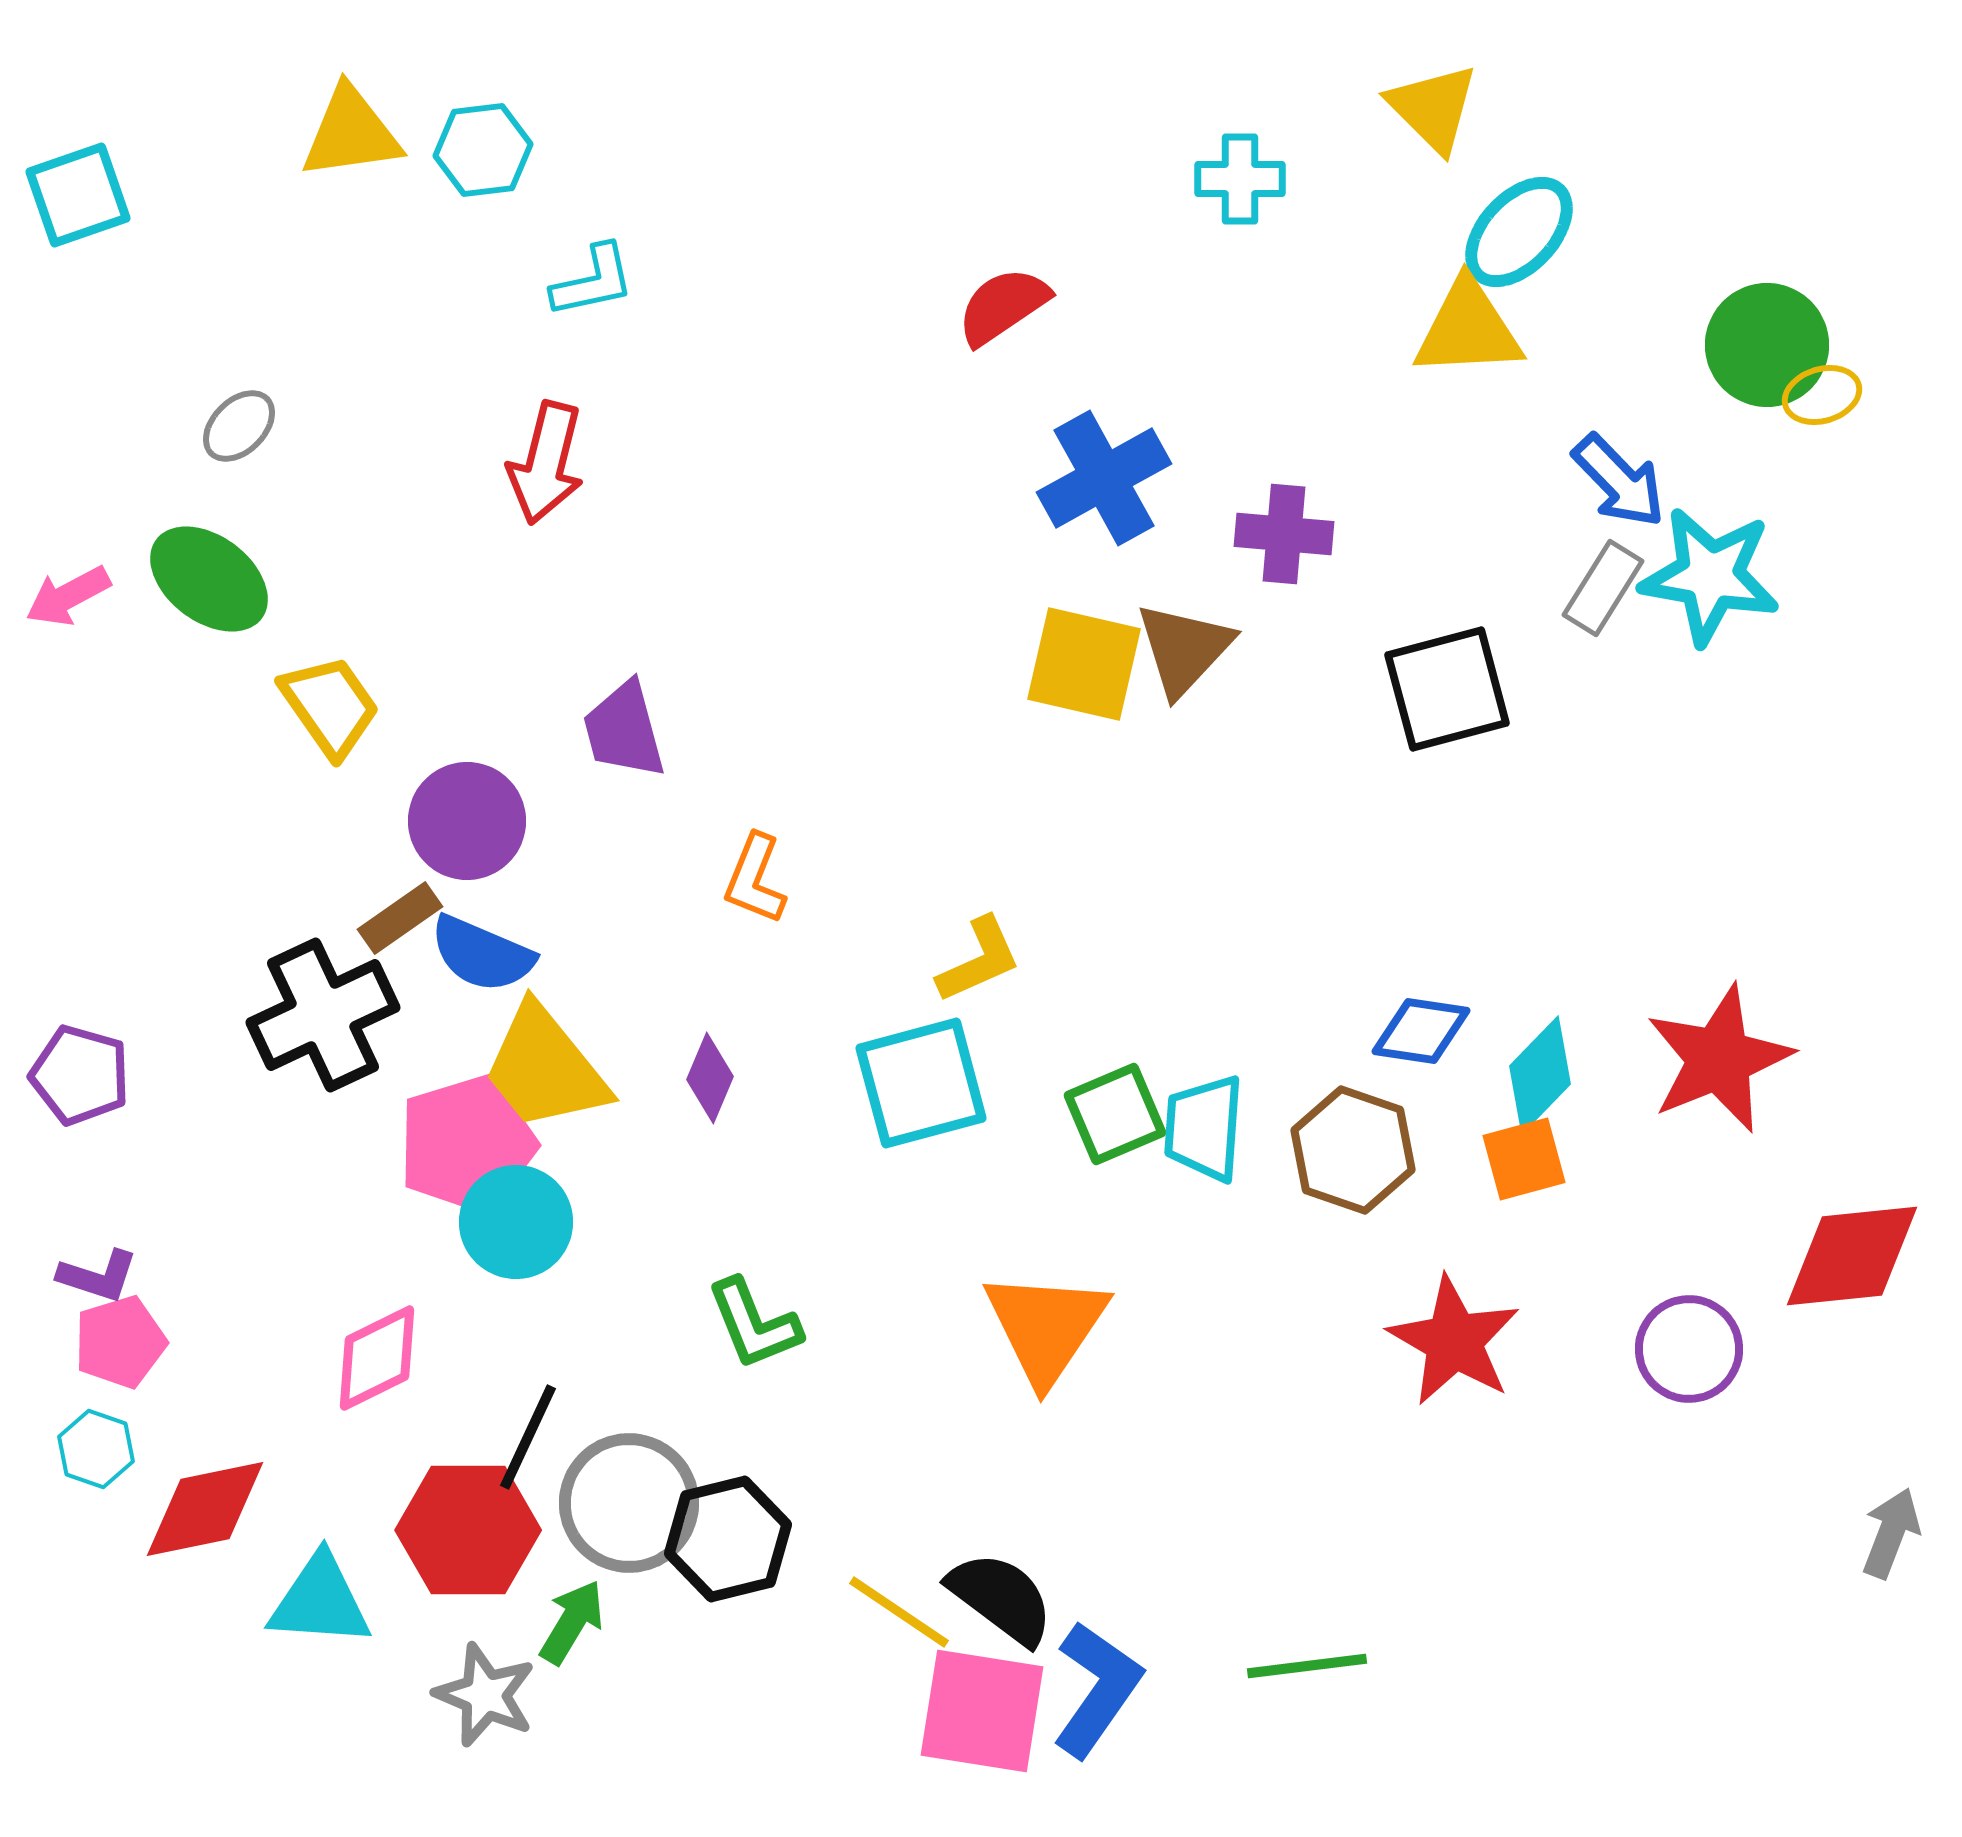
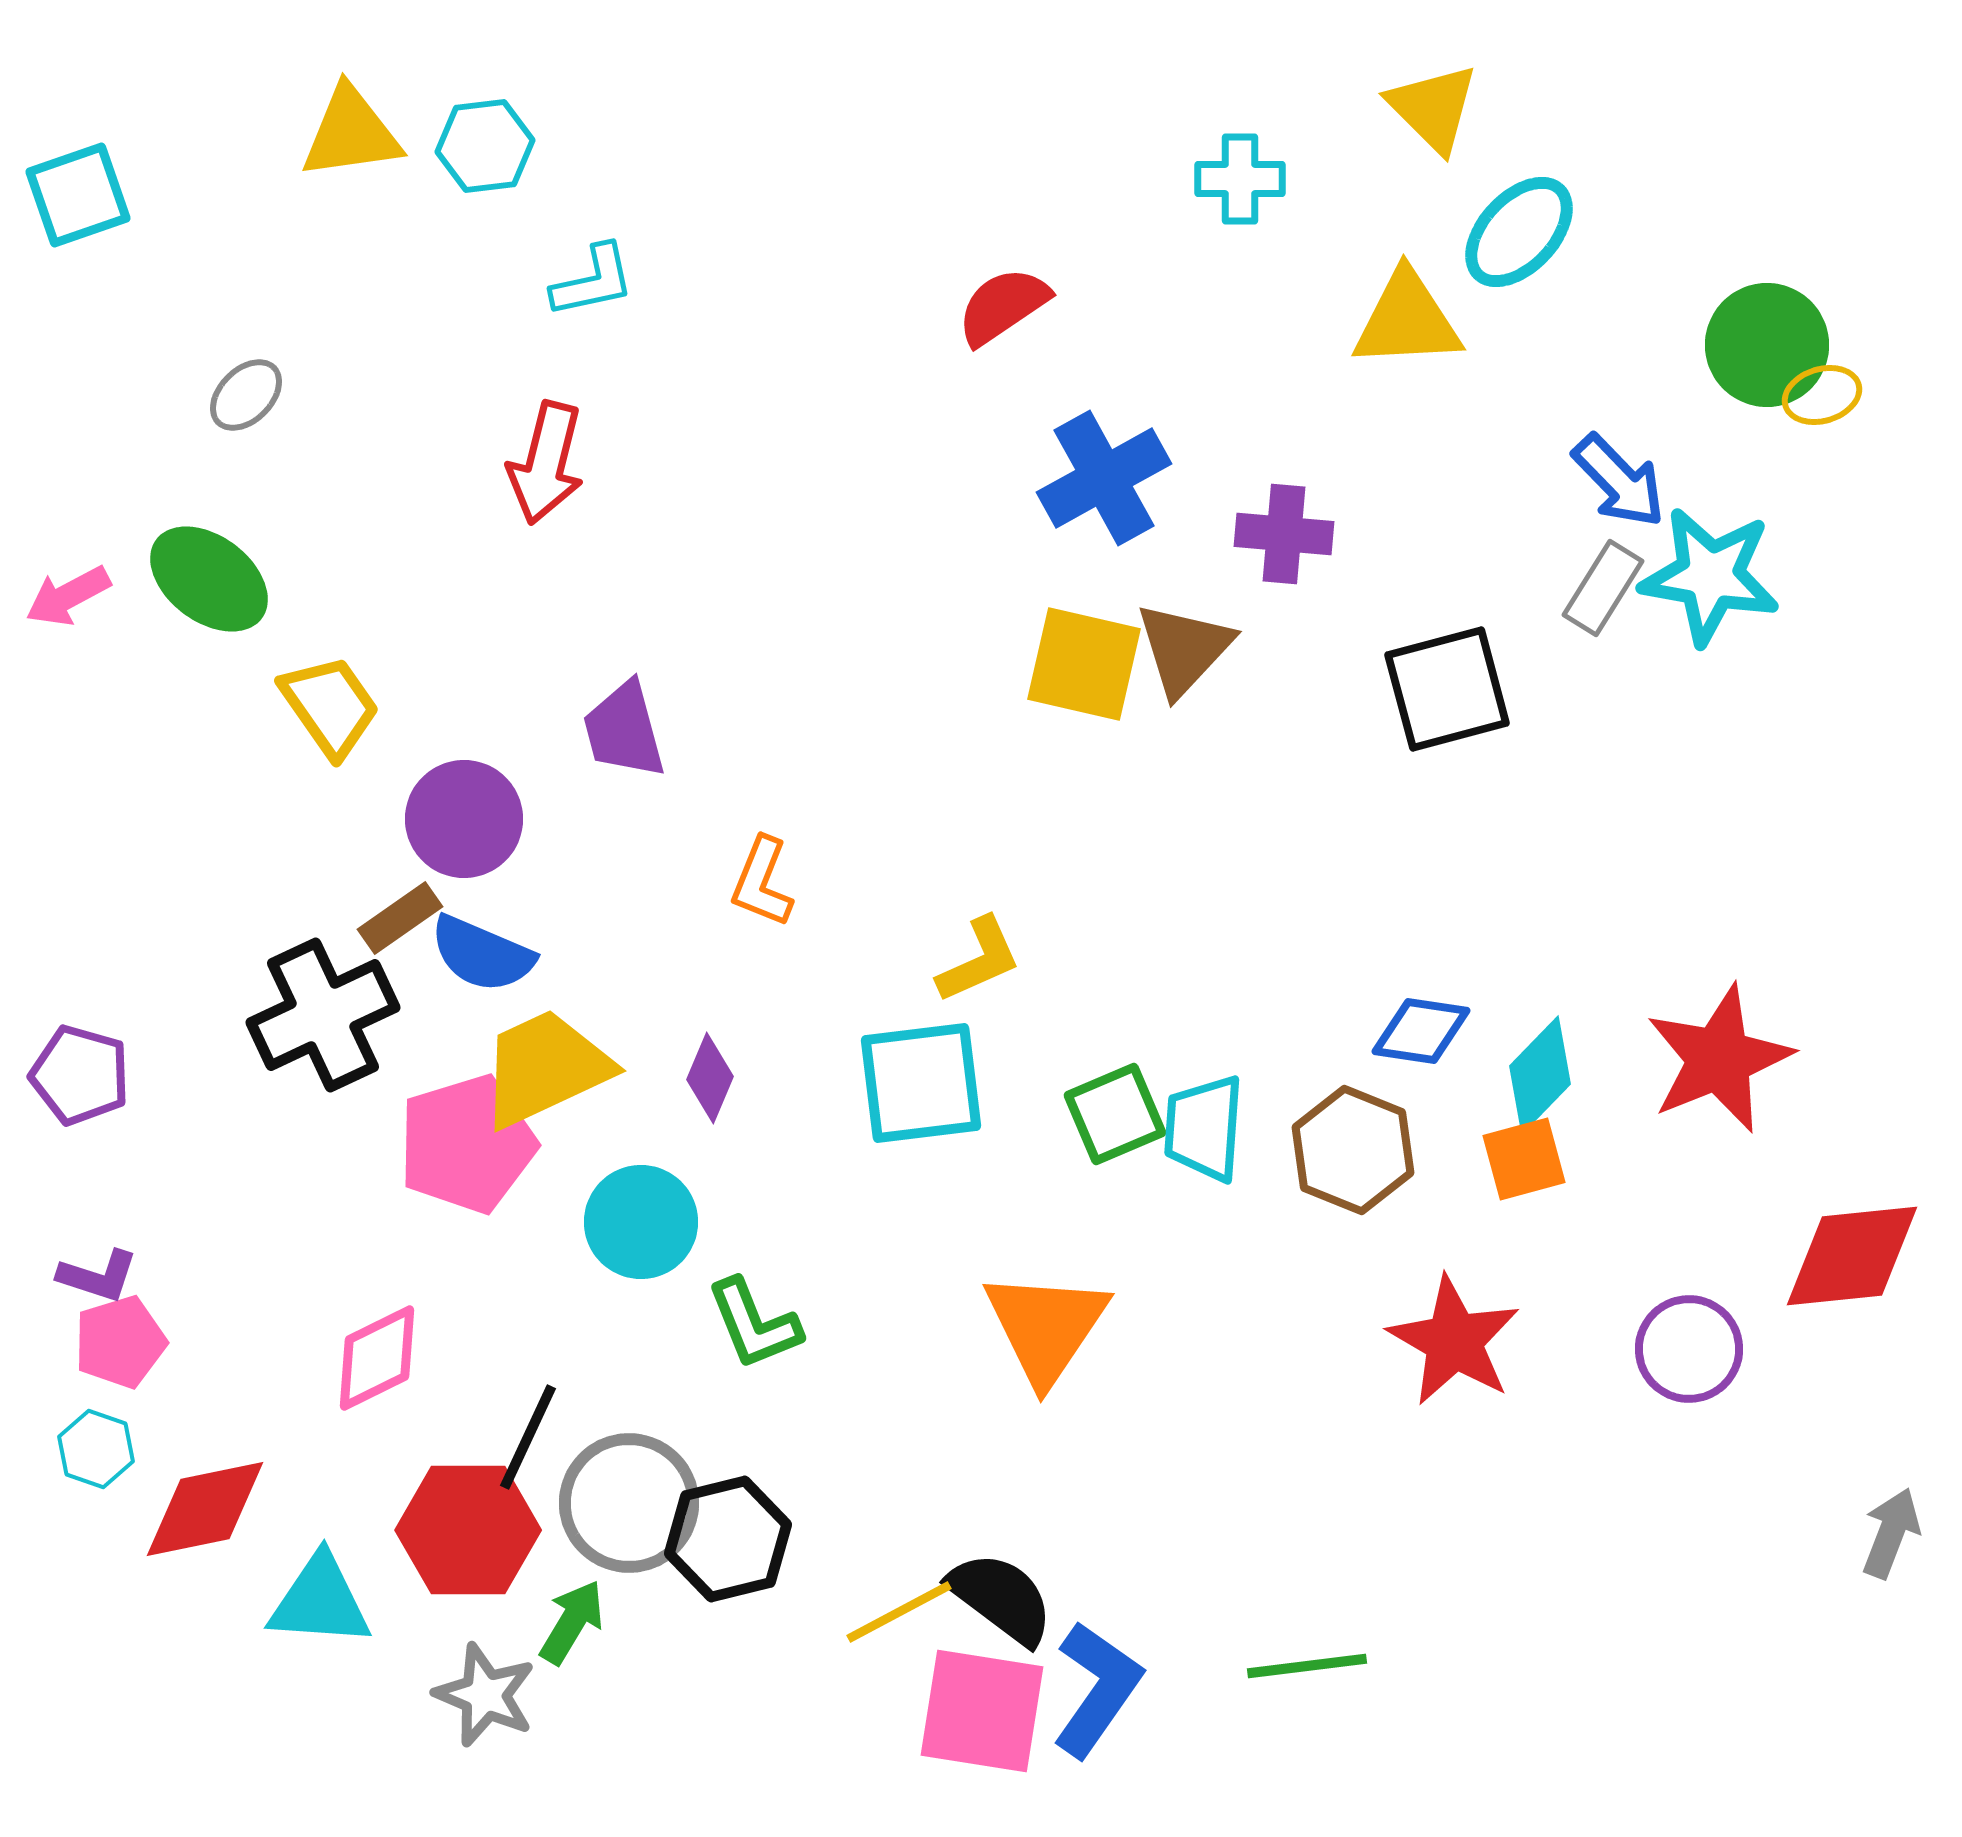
cyan hexagon at (483, 150): moved 2 px right, 4 px up
yellow triangle at (1468, 329): moved 61 px left, 9 px up
gray ellipse at (239, 426): moved 7 px right, 31 px up
purple circle at (467, 821): moved 3 px left, 2 px up
orange L-shape at (755, 879): moved 7 px right, 3 px down
yellow trapezoid at (545, 1068): rotated 104 degrees clockwise
cyan square at (921, 1083): rotated 8 degrees clockwise
brown hexagon at (1353, 1150): rotated 3 degrees clockwise
cyan circle at (516, 1222): moved 125 px right
yellow line at (899, 1612): rotated 62 degrees counterclockwise
